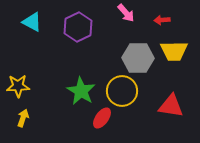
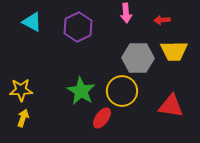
pink arrow: rotated 36 degrees clockwise
yellow star: moved 3 px right, 4 px down
